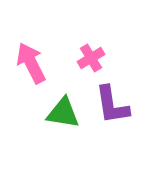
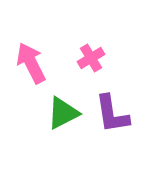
purple L-shape: moved 9 px down
green triangle: rotated 36 degrees counterclockwise
